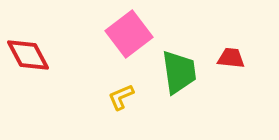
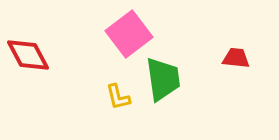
red trapezoid: moved 5 px right
green trapezoid: moved 16 px left, 7 px down
yellow L-shape: moved 3 px left; rotated 80 degrees counterclockwise
